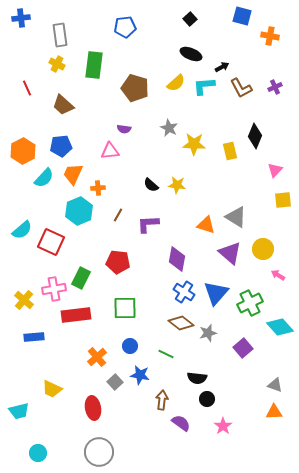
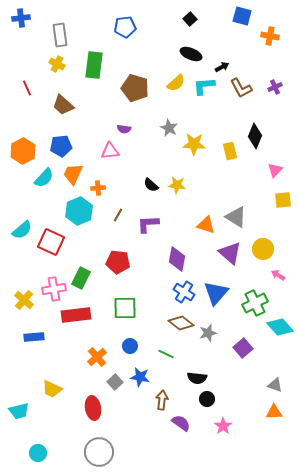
green cross at (250, 303): moved 5 px right
blue star at (140, 375): moved 2 px down
